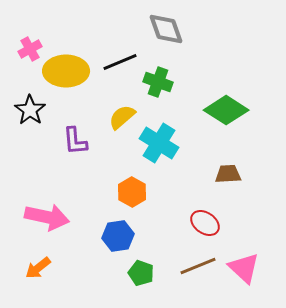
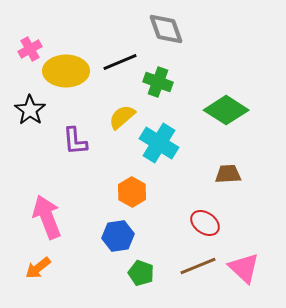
pink arrow: rotated 123 degrees counterclockwise
